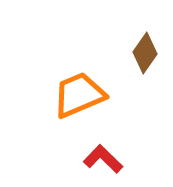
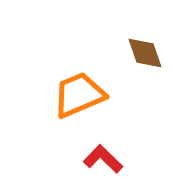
brown diamond: rotated 54 degrees counterclockwise
